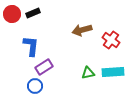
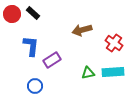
black rectangle: rotated 64 degrees clockwise
red cross: moved 3 px right, 3 px down
purple rectangle: moved 8 px right, 7 px up
